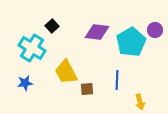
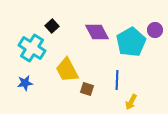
purple diamond: rotated 55 degrees clockwise
yellow trapezoid: moved 1 px right, 2 px up
brown square: rotated 24 degrees clockwise
yellow arrow: moved 9 px left; rotated 42 degrees clockwise
